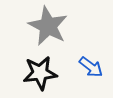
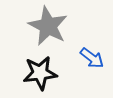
blue arrow: moved 1 px right, 9 px up
